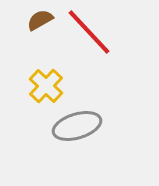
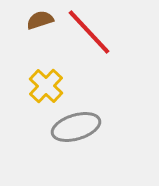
brown semicircle: rotated 12 degrees clockwise
gray ellipse: moved 1 px left, 1 px down
